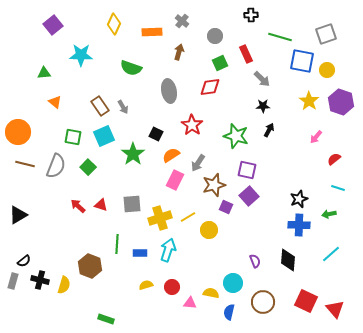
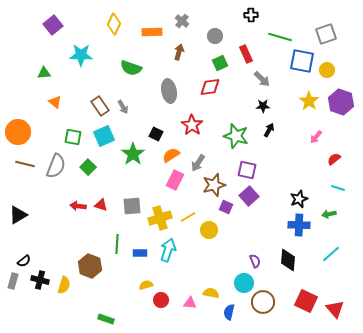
gray square at (132, 204): moved 2 px down
red arrow at (78, 206): rotated 35 degrees counterclockwise
cyan circle at (233, 283): moved 11 px right
red circle at (172, 287): moved 11 px left, 13 px down
